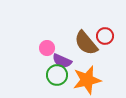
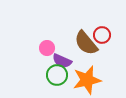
red circle: moved 3 px left, 1 px up
